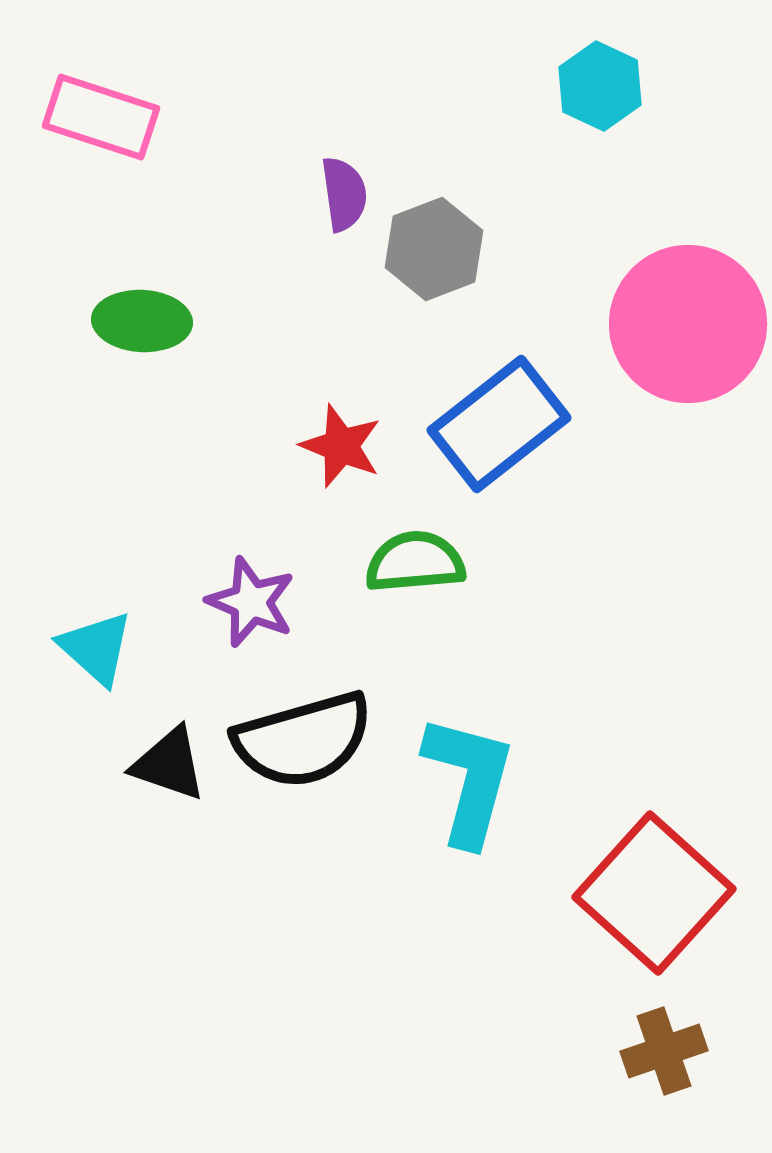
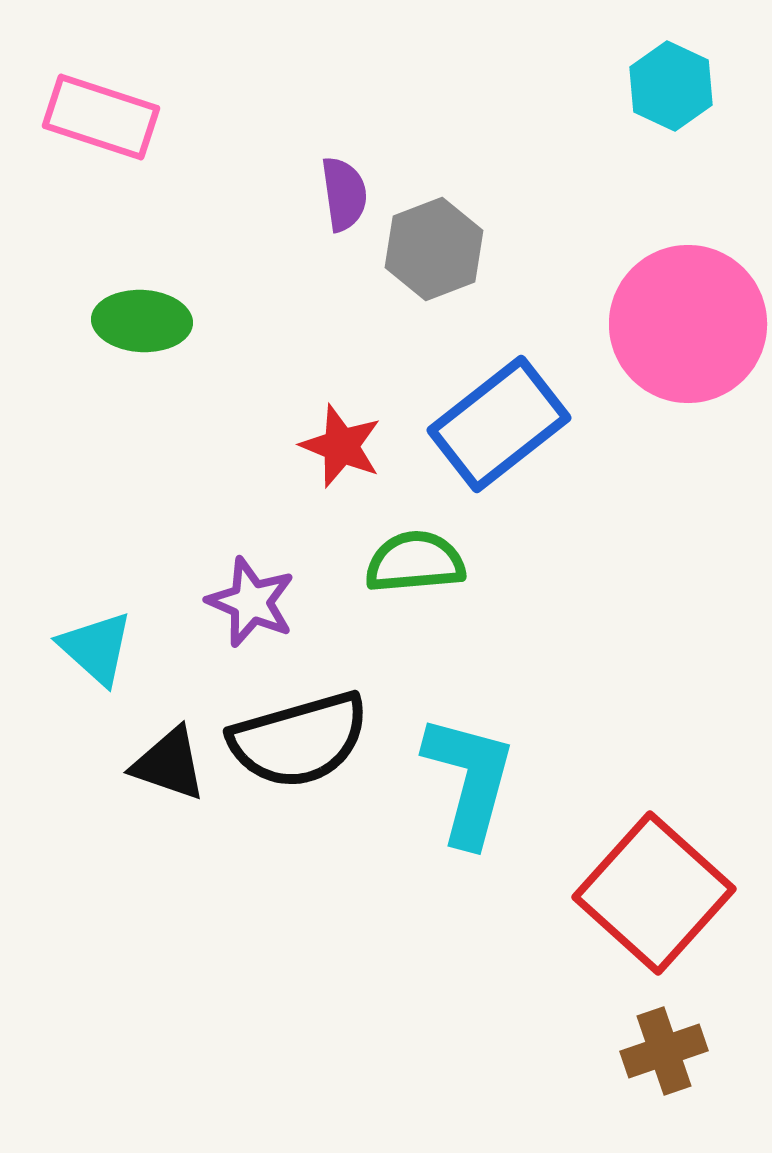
cyan hexagon: moved 71 px right
black semicircle: moved 4 px left
